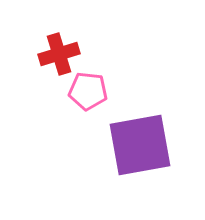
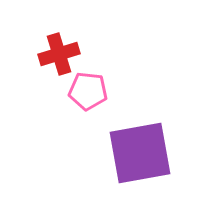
purple square: moved 8 px down
